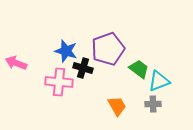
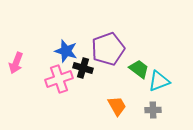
pink arrow: rotated 90 degrees counterclockwise
pink cross: moved 3 px up; rotated 24 degrees counterclockwise
gray cross: moved 6 px down
